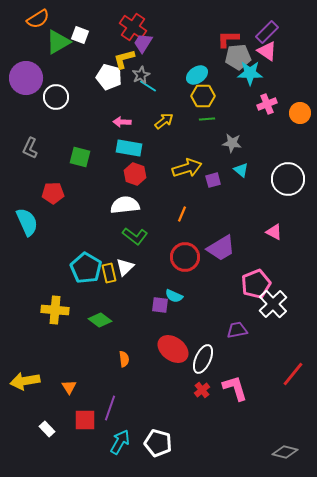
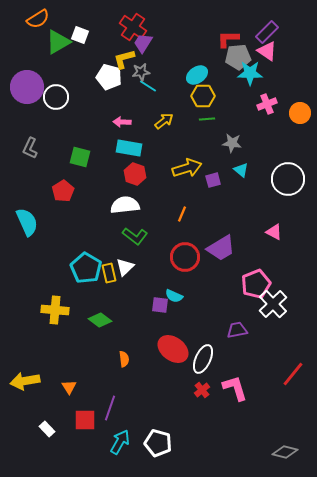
gray star at (141, 75): moved 3 px up; rotated 18 degrees clockwise
purple circle at (26, 78): moved 1 px right, 9 px down
red pentagon at (53, 193): moved 10 px right, 2 px up; rotated 30 degrees counterclockwise
